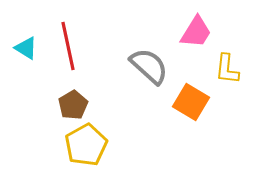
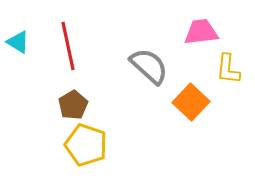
pink trapezoid: moved 5 px right; rotated 129 degrees counterclockwise
cyan triangle: moved 8 px left, 6 px up
yellow L-shape: moved 1 px right
orange square: rotated 12 degrees clockwise
yellow pentagon: rotated 24 degrees counterclockwise
